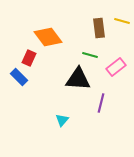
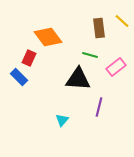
yellow line: rotated 28 degrees clockwise
purple line: moved 2 px left, 4 px down
